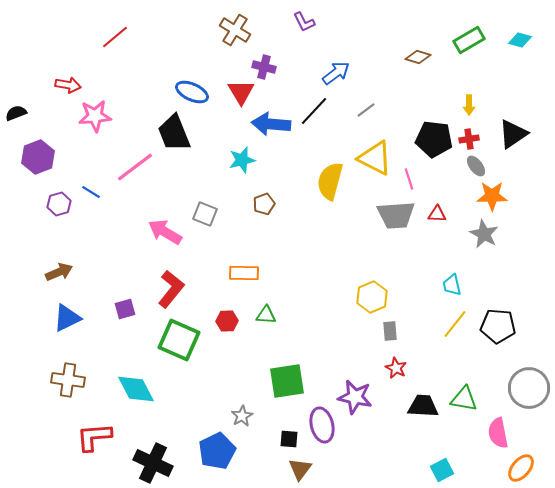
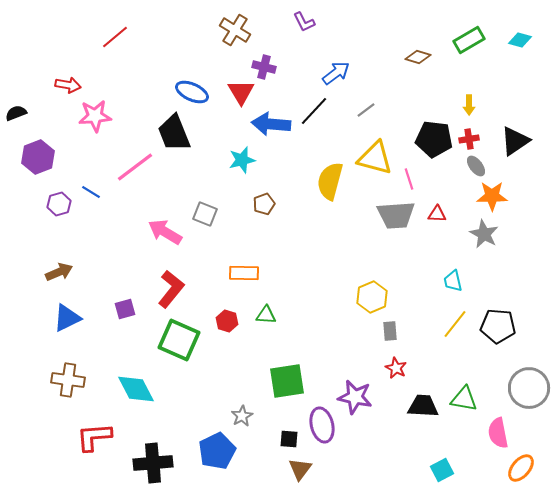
black triangle at (513, 134): moved 2 px right, 7 px down
yellow triangle at (375, 158): rotated 12 degrees counterclockwise
cyan trapezoid at (452, 285): moved 1 px right, 4 px up
red hexagon at (227, 321): rotated 20 degrees clockwise
black cross at (153, 463): rotated 30 degrees counterclockwise
